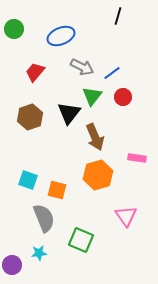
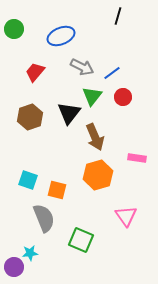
cyan star: moved 9 px left
purple circle: moved 2 px right, 2 px down
